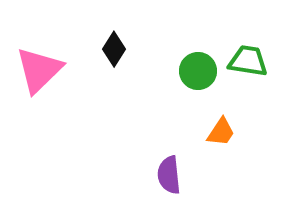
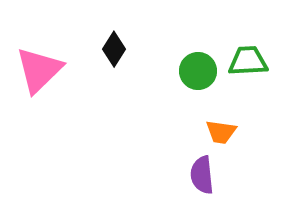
green trapezoid: rotated 12 degrees counterclockwise
orange trapezoid: rotated 64 degrees clockwise
purple semicircle: moved 33 px right
